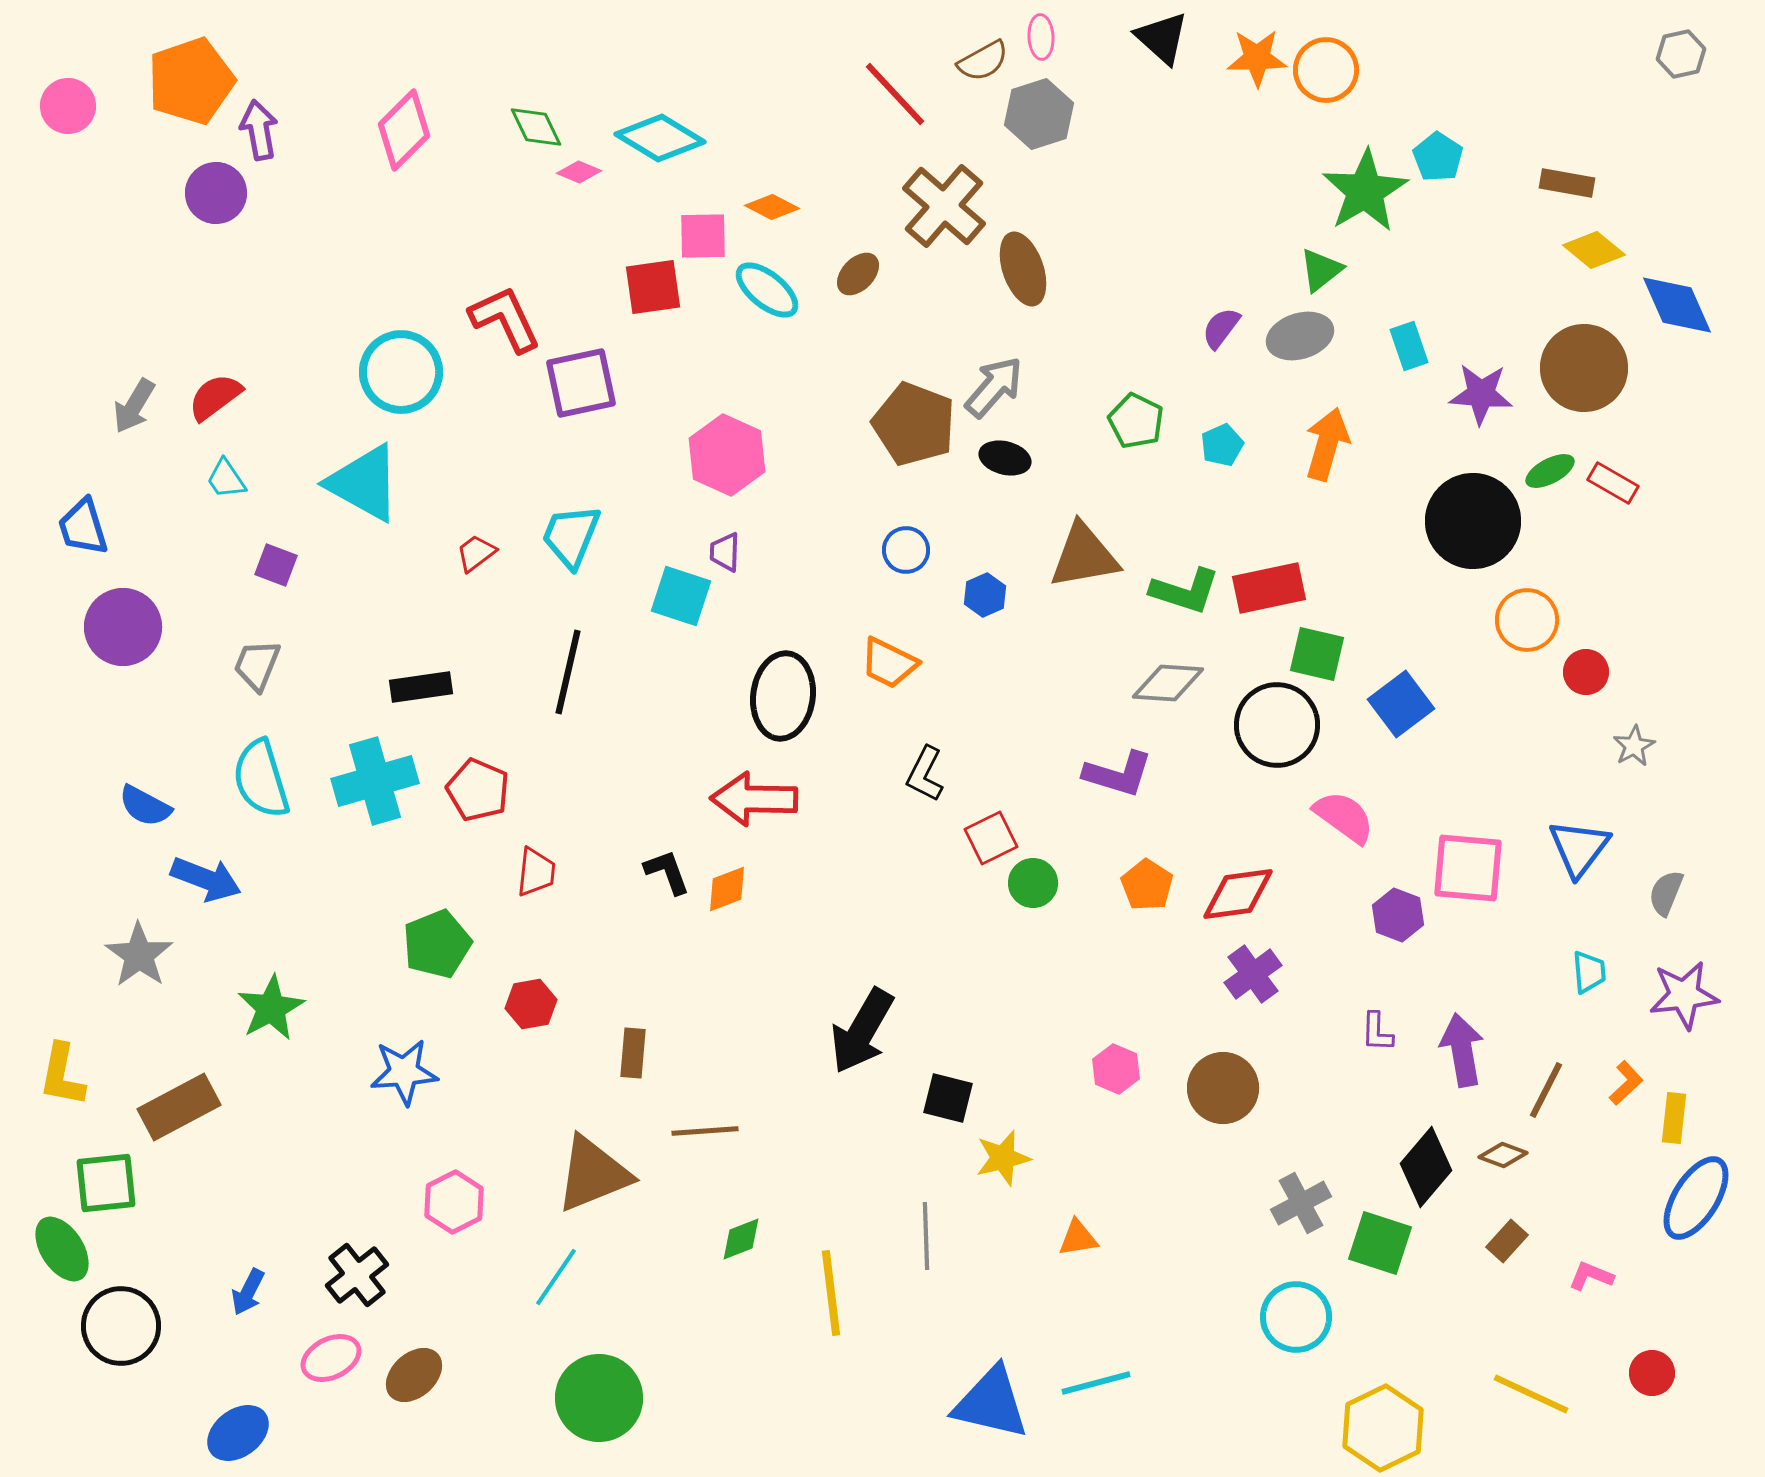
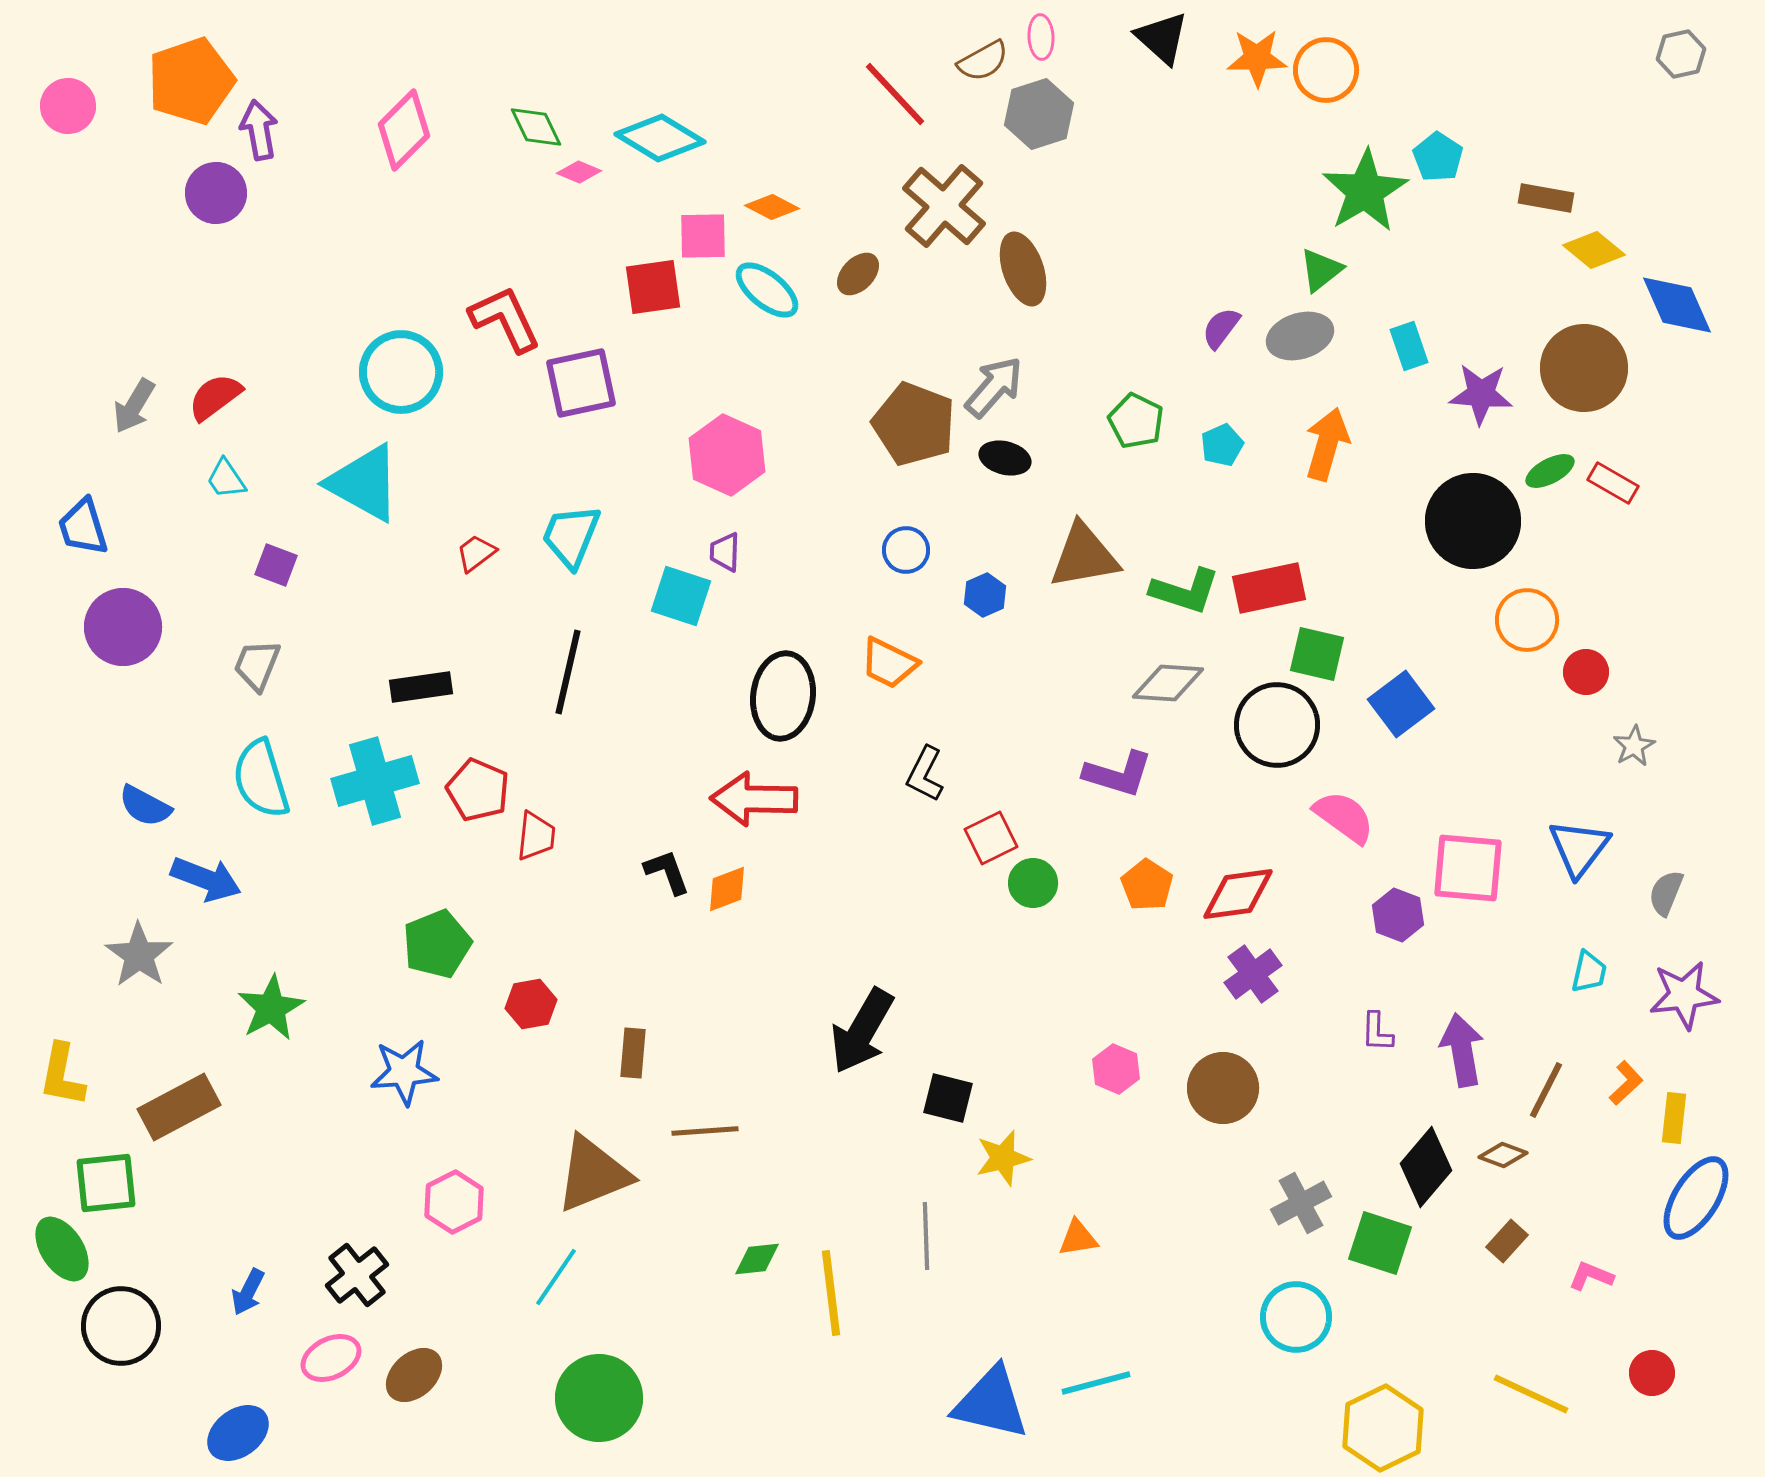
brown rectangle at (1567, 183): moved 21 px left, 15 px down
red trapezoid at (536, 872): moved 36 px up
cyan trapezoid at (1589, 972): rotated 18 degrees clockwise
green diamond at (741, 1239): moved 16 px right, 20 px down; rotated 15 degrees clockwise
